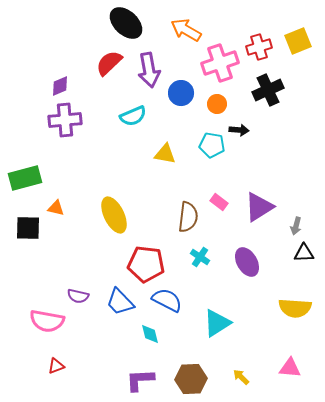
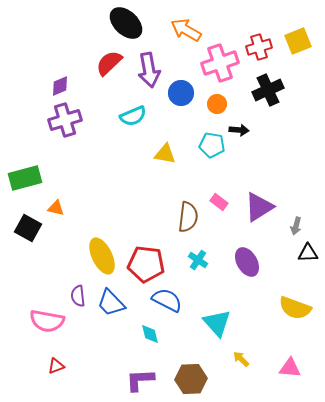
purple cross: rotated 12 degrees counterclockwise
yellow ellipse: moved 12 px left, 41 px down
black square: rotated 28 degrees clockwise
black triangle: moved 4 px right
cyan cross: moved 2 px left, 3 px down
purple semicircle: rotated 70 degrees clockwise
blue trapezoid: moved 9 px left, 1 px down
yellow semicircle: rotated 16 degrees clockwise
cyan triangle: rotated 40 degrees counterclockwise
yellow arrow: moved 18 px up
